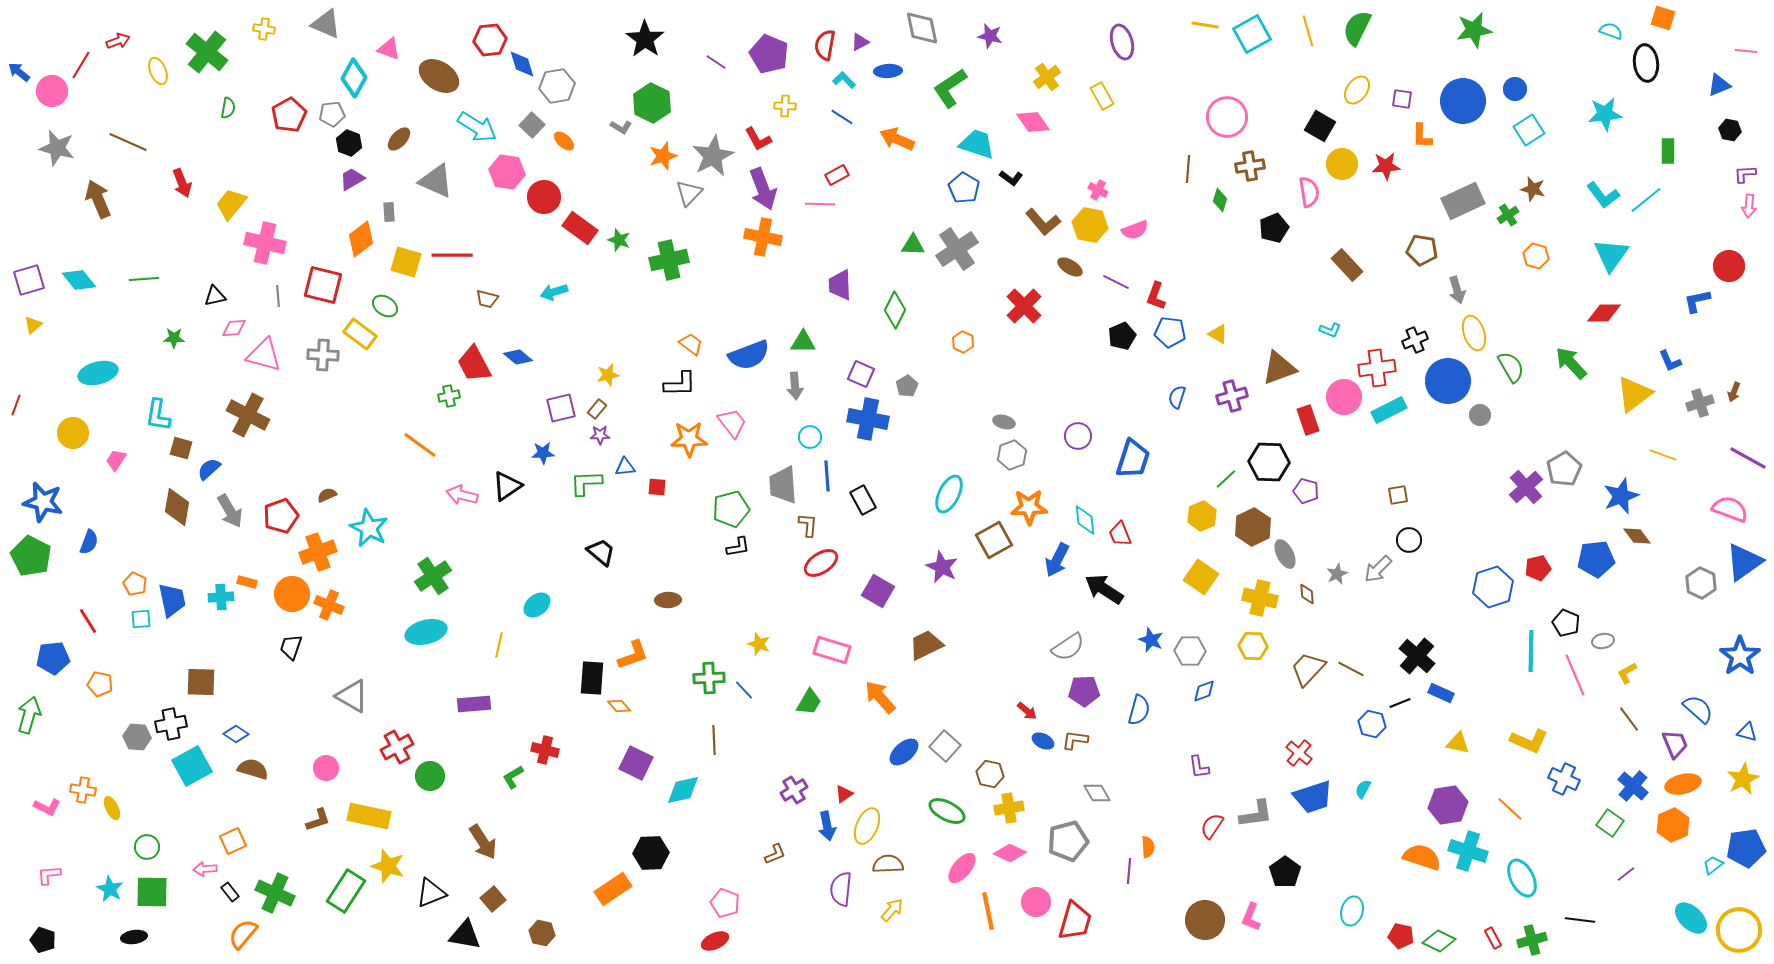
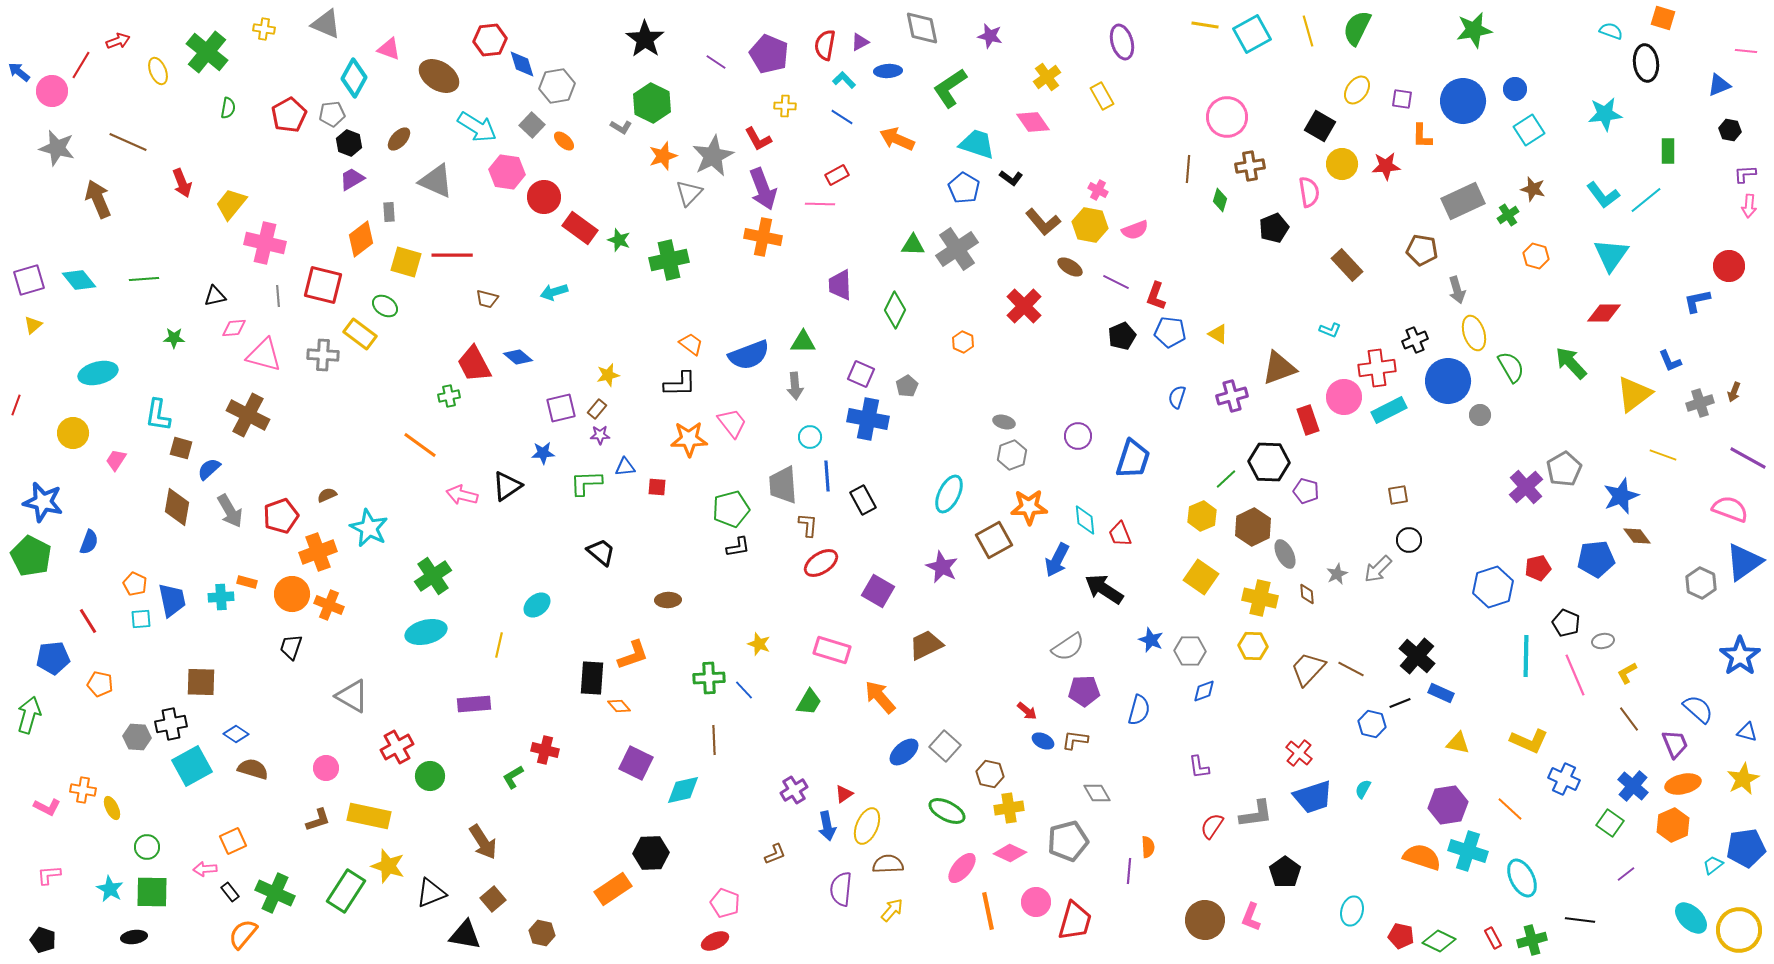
cyan line at (1531, 651): moved 5 px left, 5 px down
